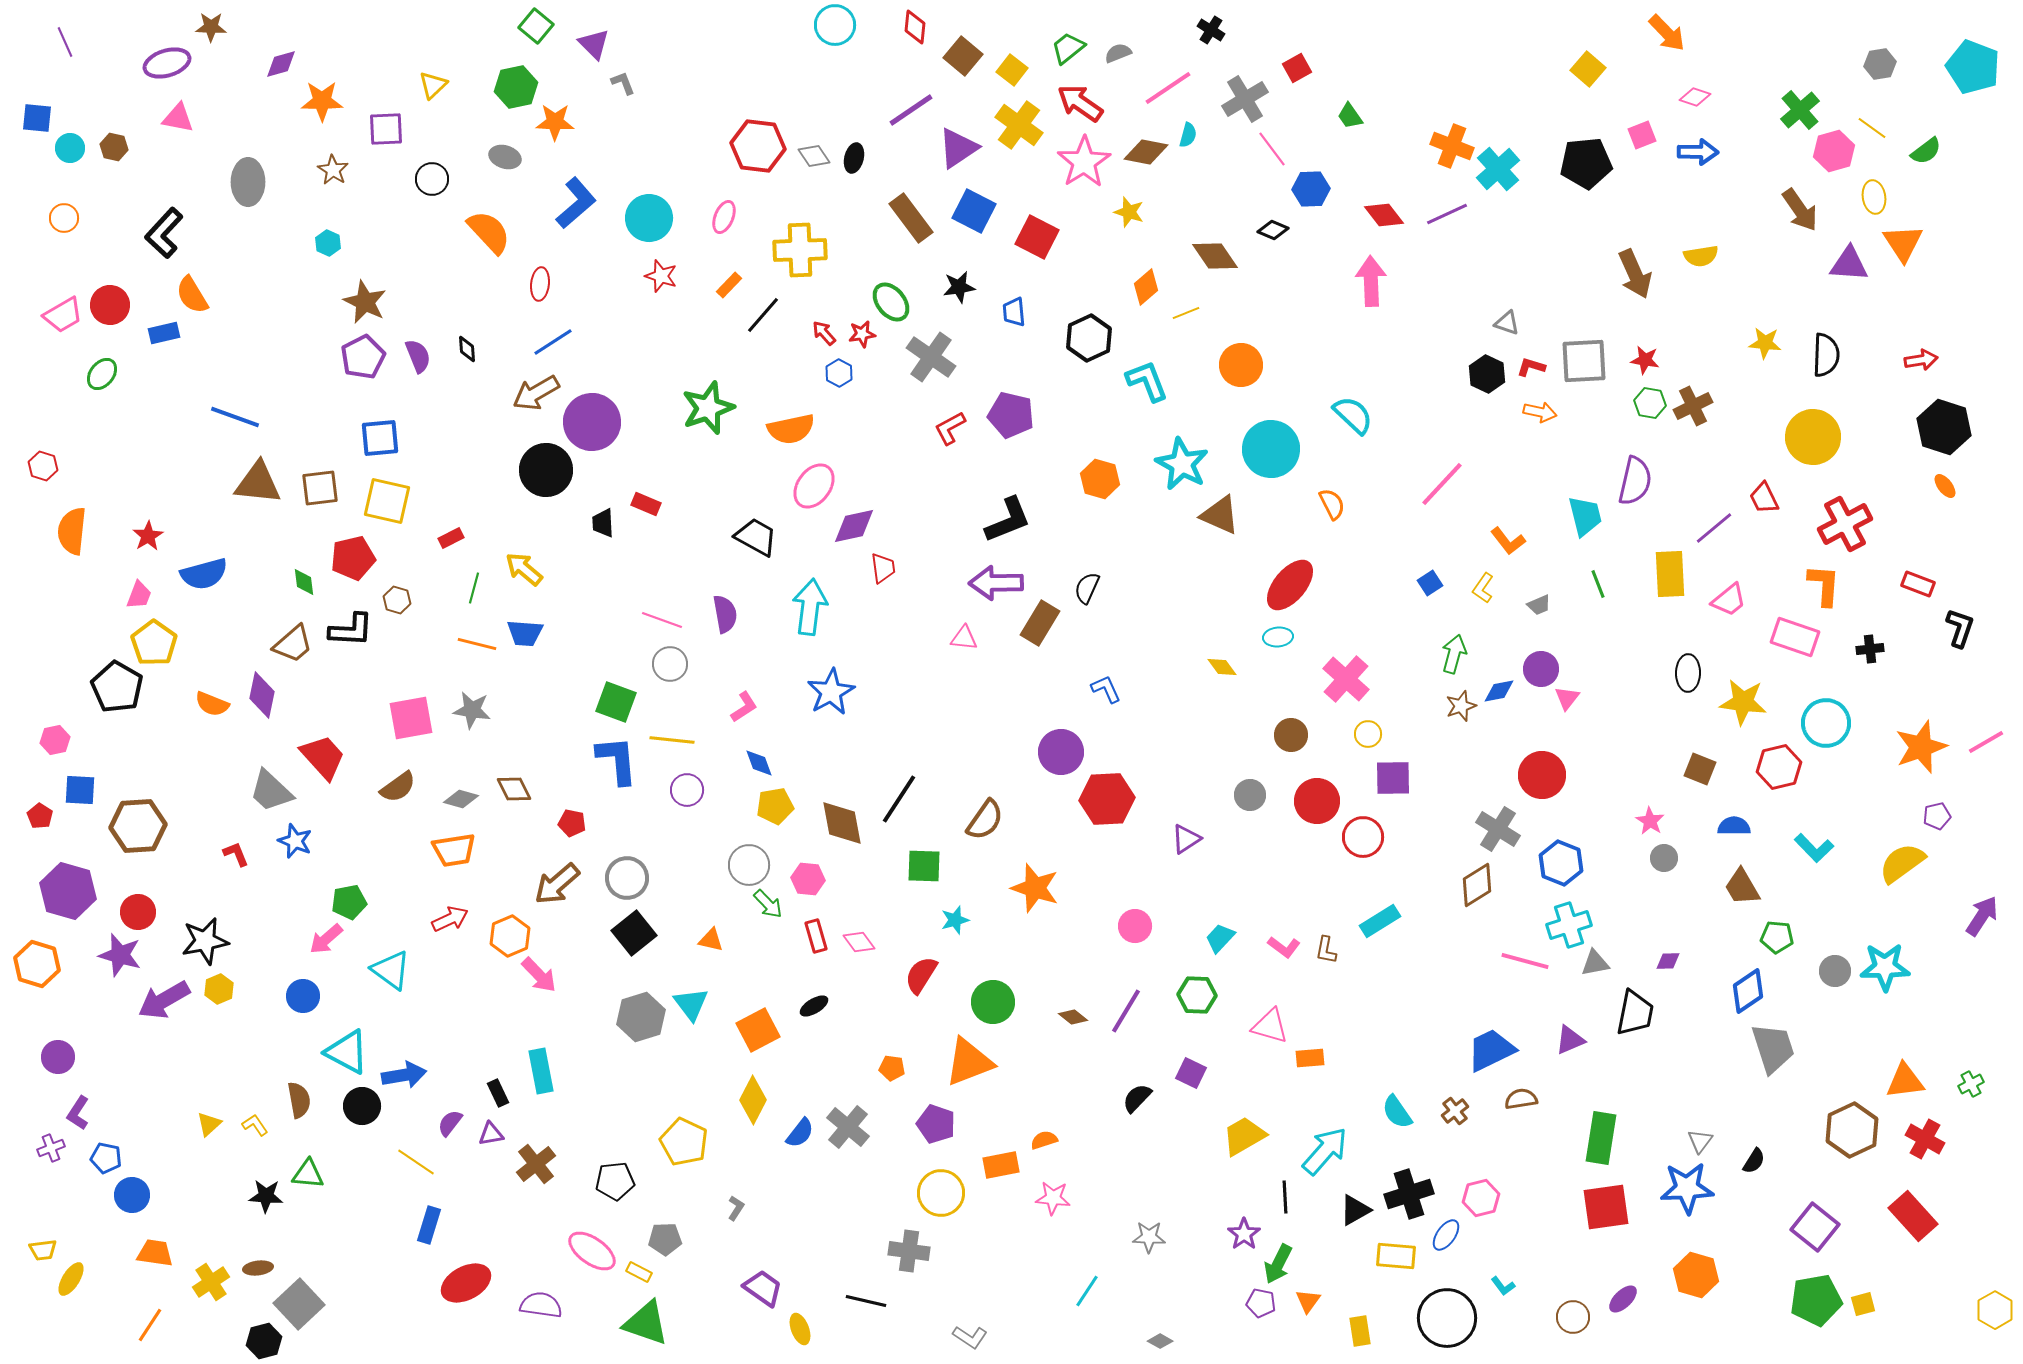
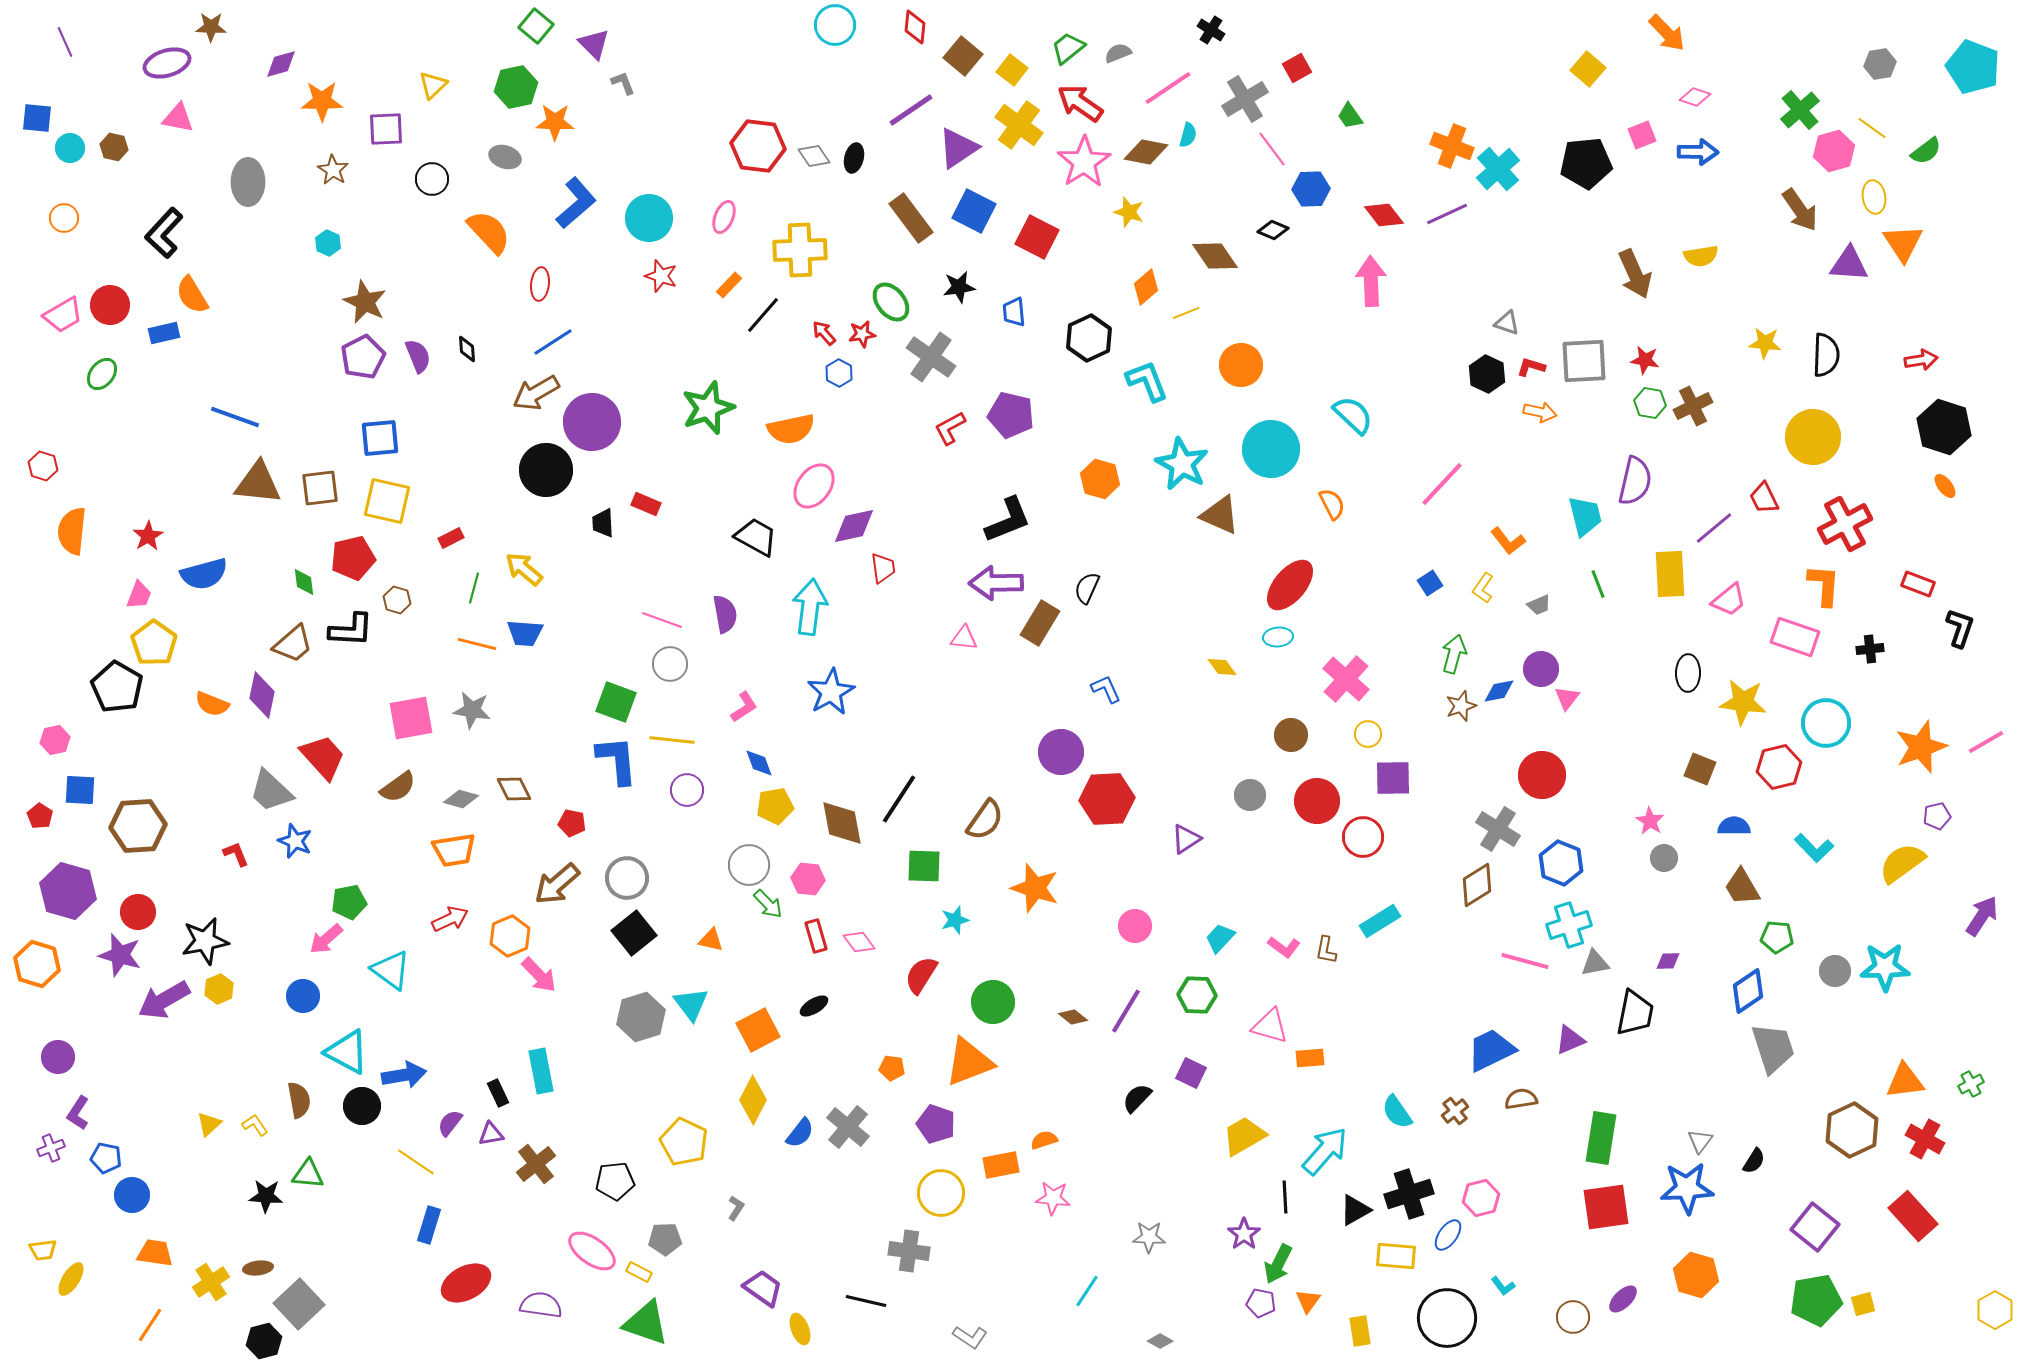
blue ellipse at (1446, 1235): moved 2 px right
